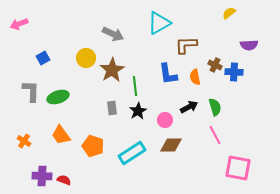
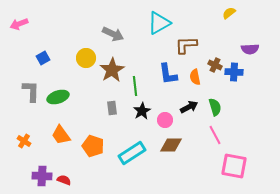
purple semicircle: moved 1 px right, 4 px down
black star: moved 4 px right
pink square: moved 4 px left, 2 px up
